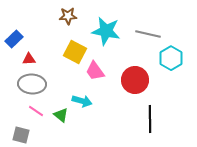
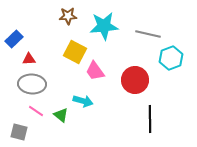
cyan star: moved 2 px left, 5 px up; rotated 16 degrees counterclockwise
cyan hexagon: rotated 10 degrees clockwise
cyan arrow: moved 1 px right
gray square: moved 2 px left, 3 px up
